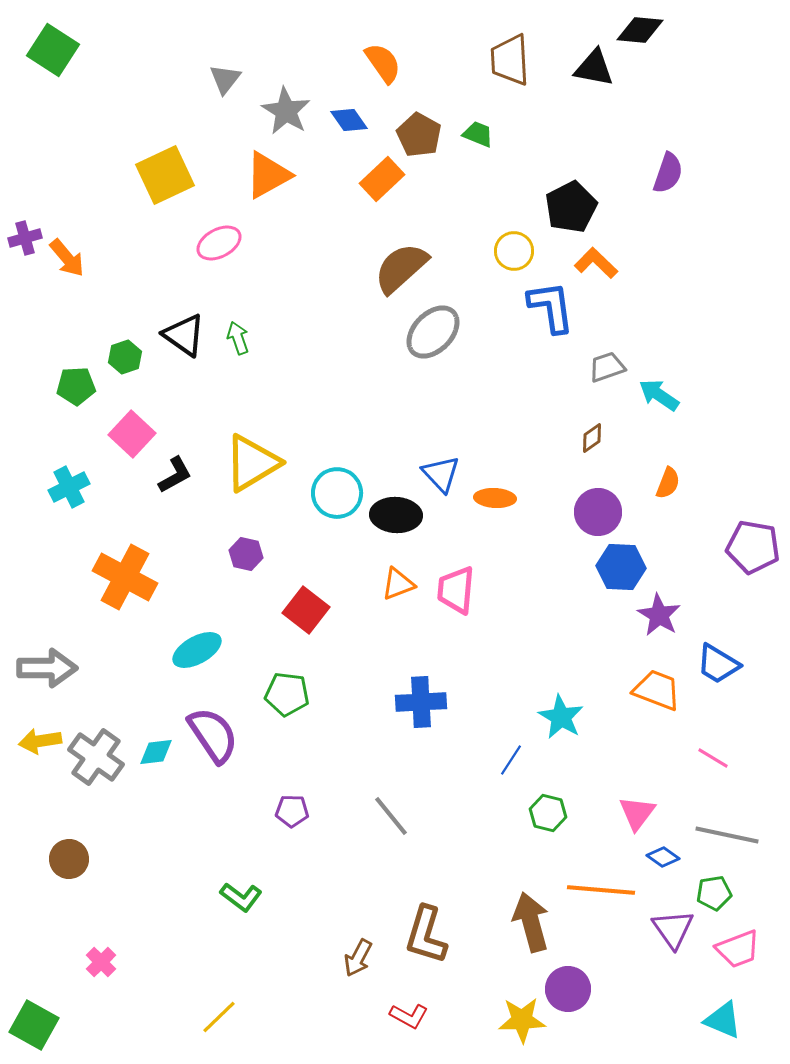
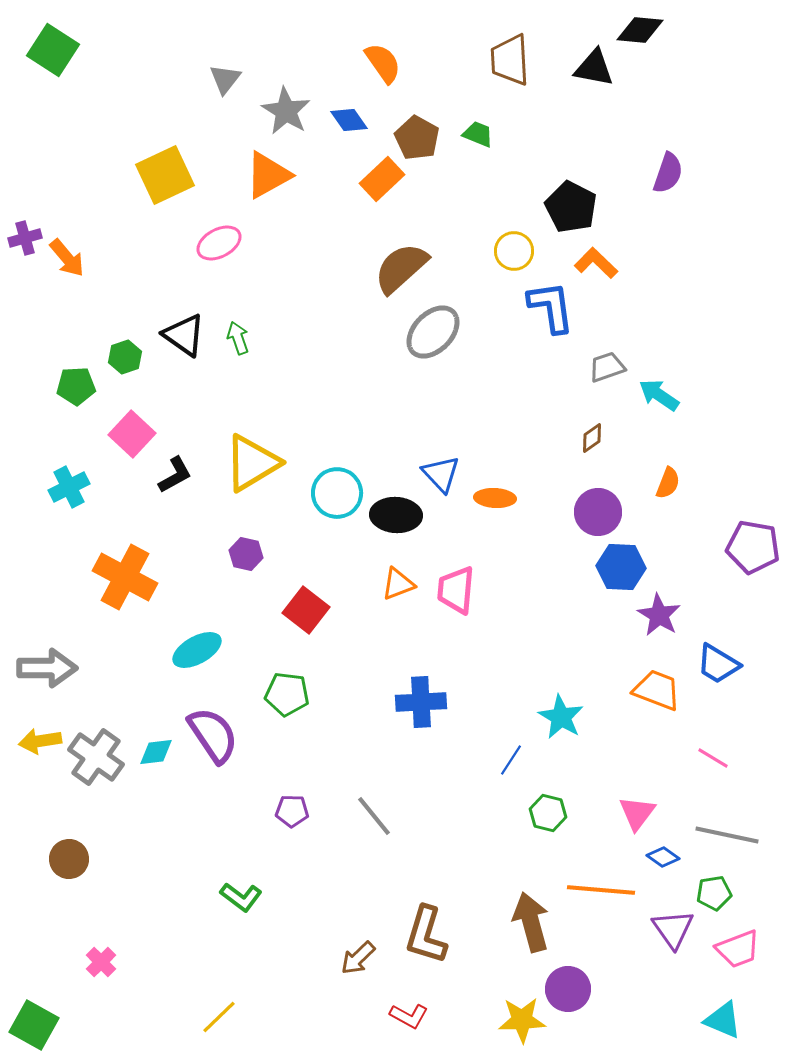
brown pentagon at (419, 135): moved 2 px left, 3 px down
black pentagon at (571, 207): rotated 18 degrees counterclockwise
gray line at (391, 816): moved 17 px left
brown arrow at (358, 958): rotated 18 degrees clockwise
